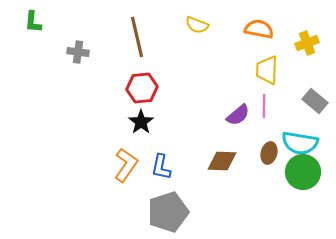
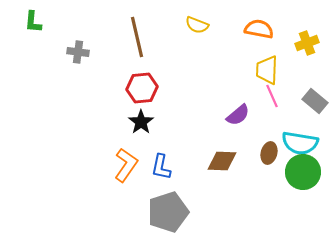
pink line: moved 8 px right, 10 px up; rotated 25 degrees counterclockwise
